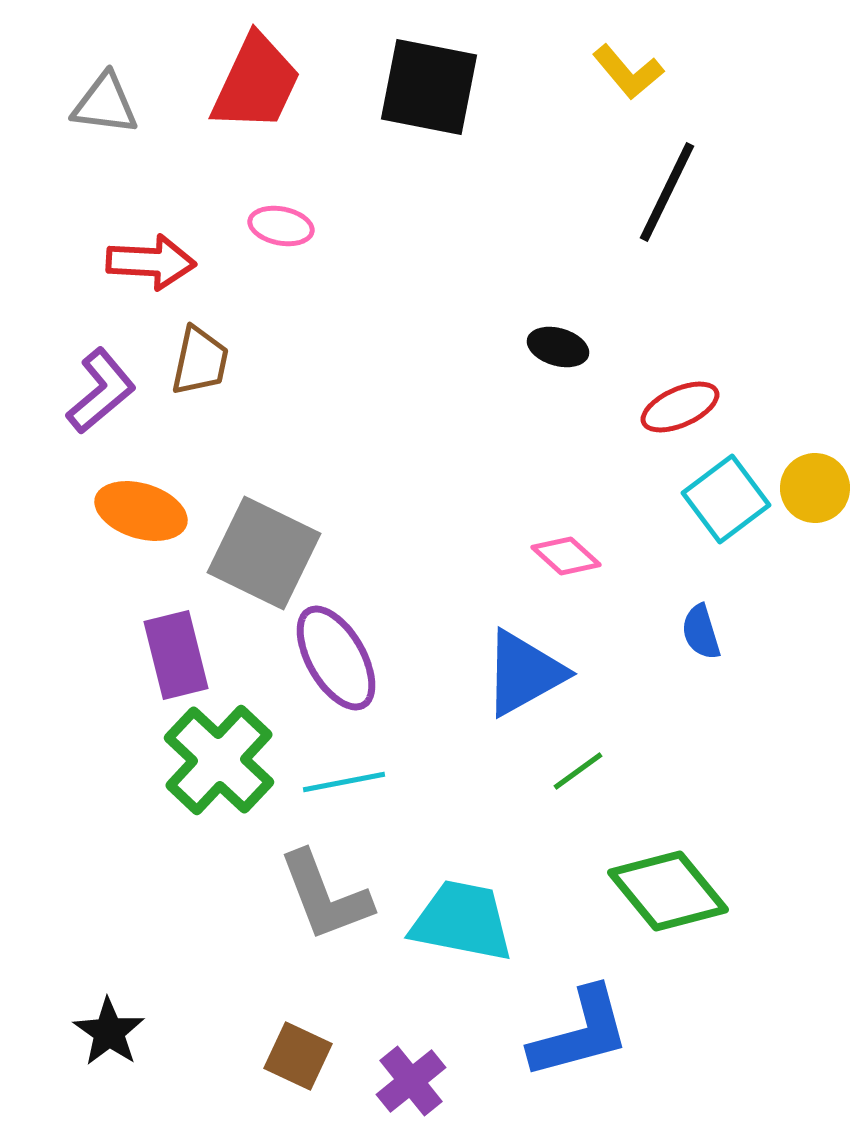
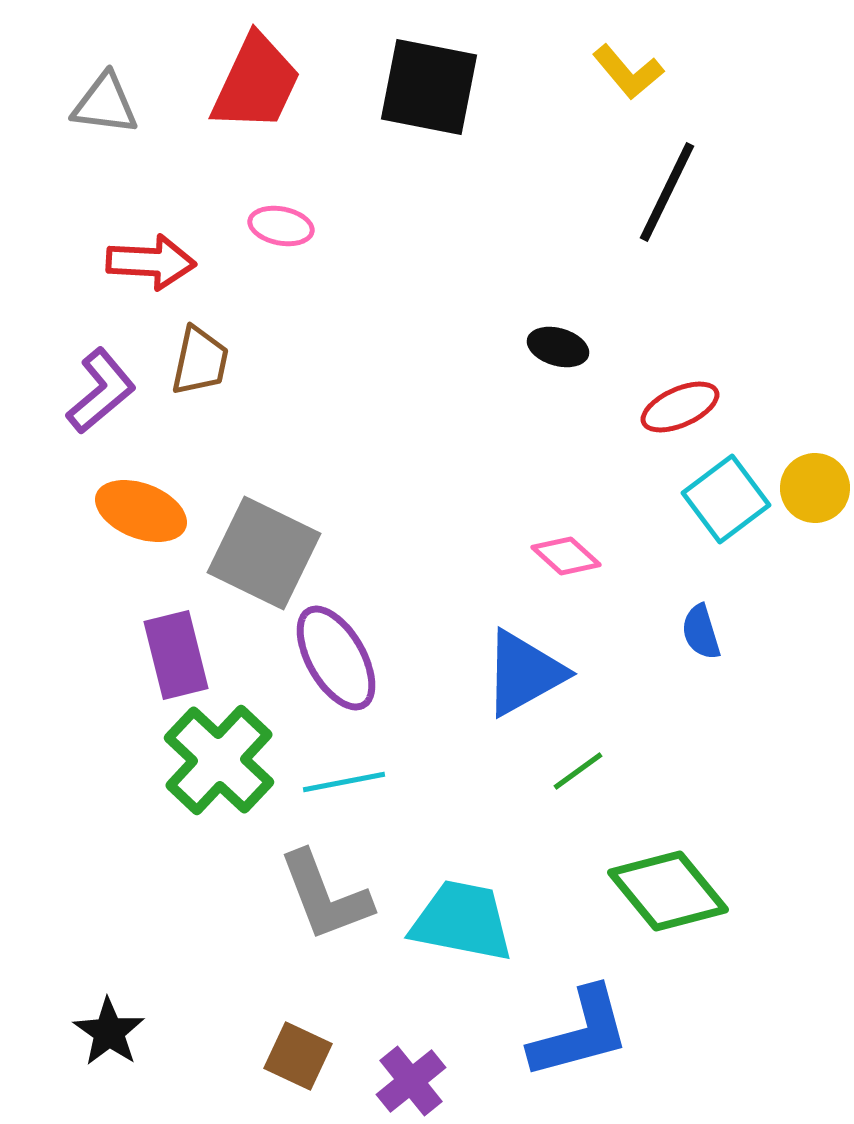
orange ellipse: rotated 4 degrees clockwise
